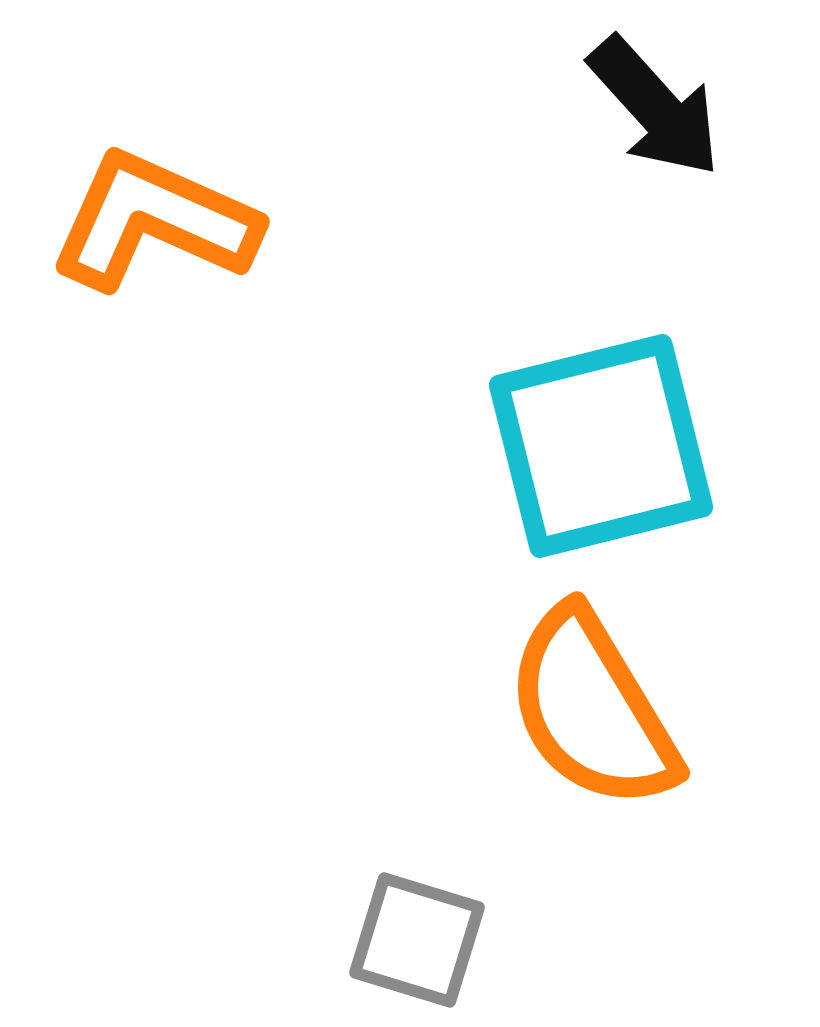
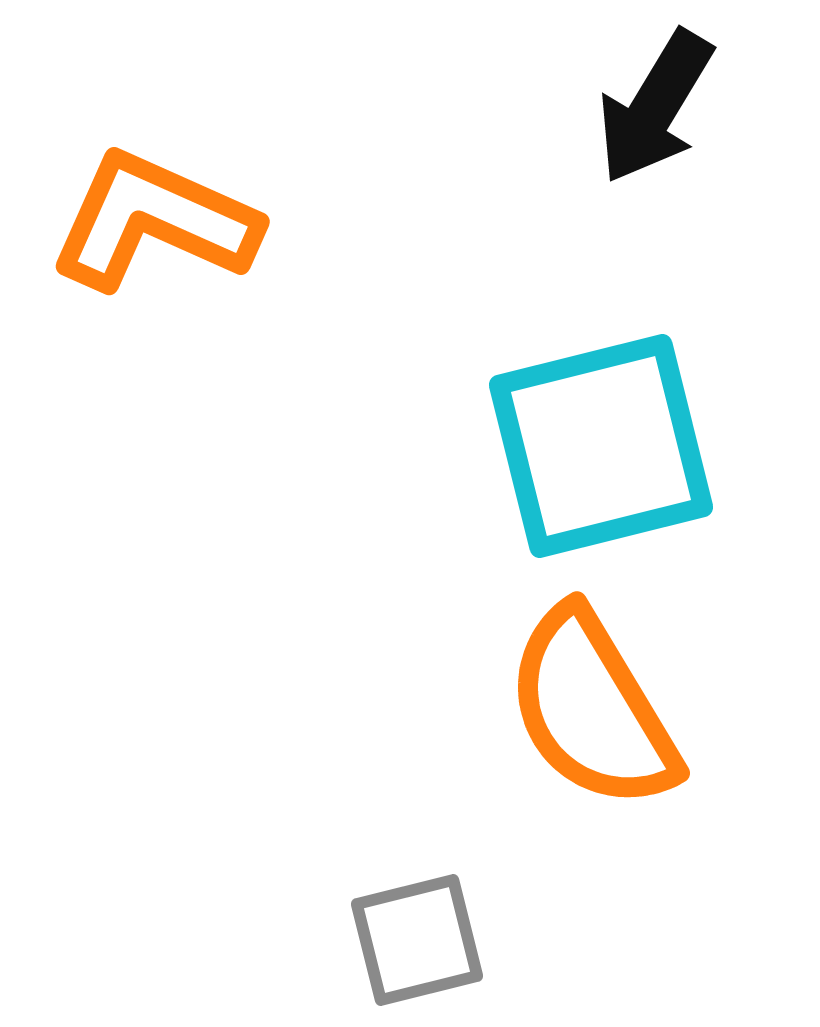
black arrow: rotated 73 degrees clockwise
gray square: rotated 31 degrees counterclockwise
